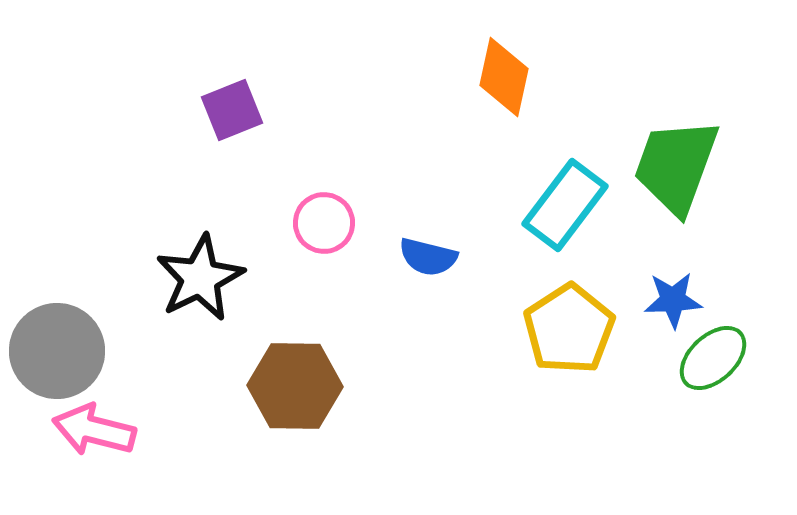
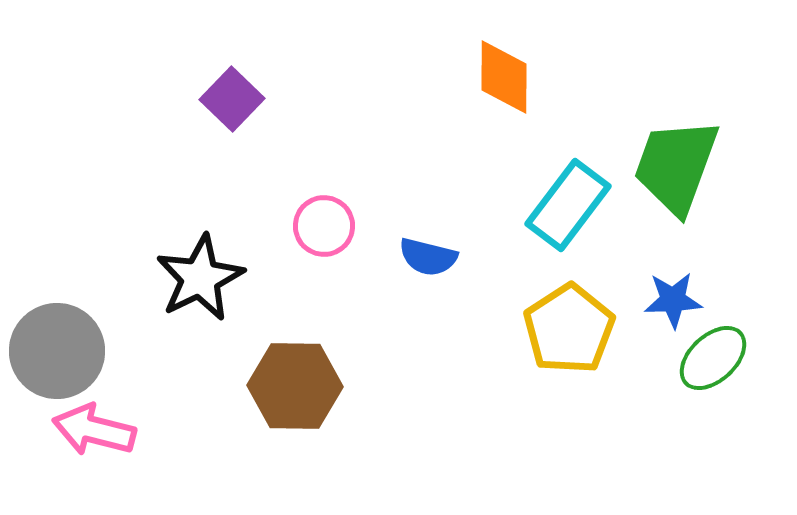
orange diamond: rotated 12 degrees counterclockwise
purple square: moved 11 px up; rotated 24 degrees counterclockwise
cyan rectangle: moved 3 px right
pink circle: moved 3 px down
